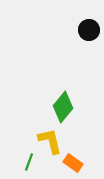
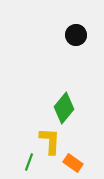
black circle: moved 13 px left, 5 px down
green diamond: moved 1 px right, 1 px down
yellow L-shape: rotated 16 degrees clockwise
